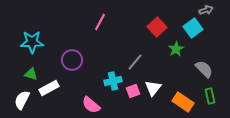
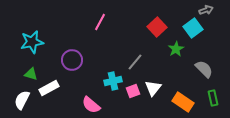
cyan star: rotated 10 degrees counterclockwise
green rectangle: moved 3 px right, 2 px down
